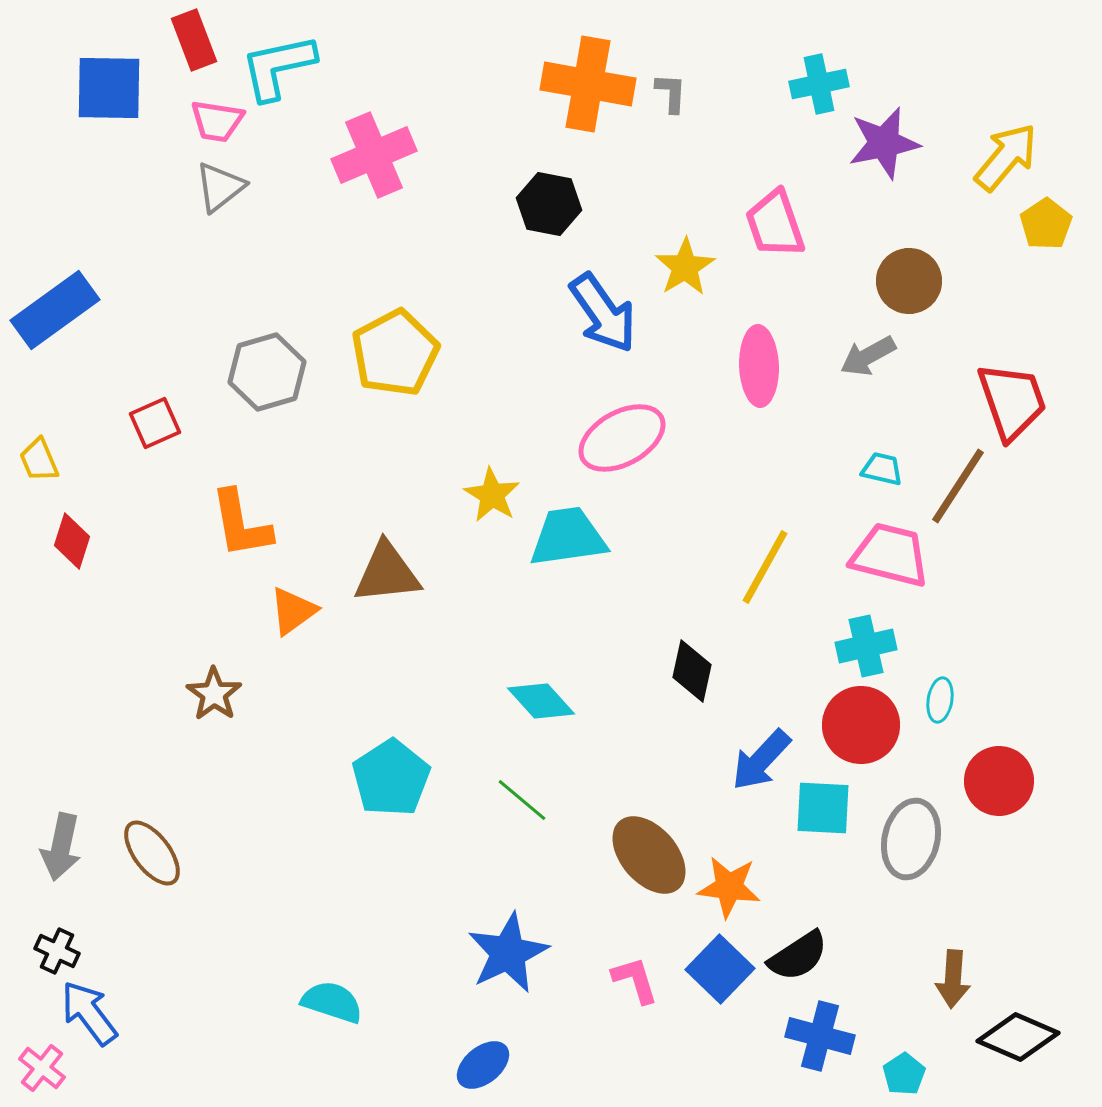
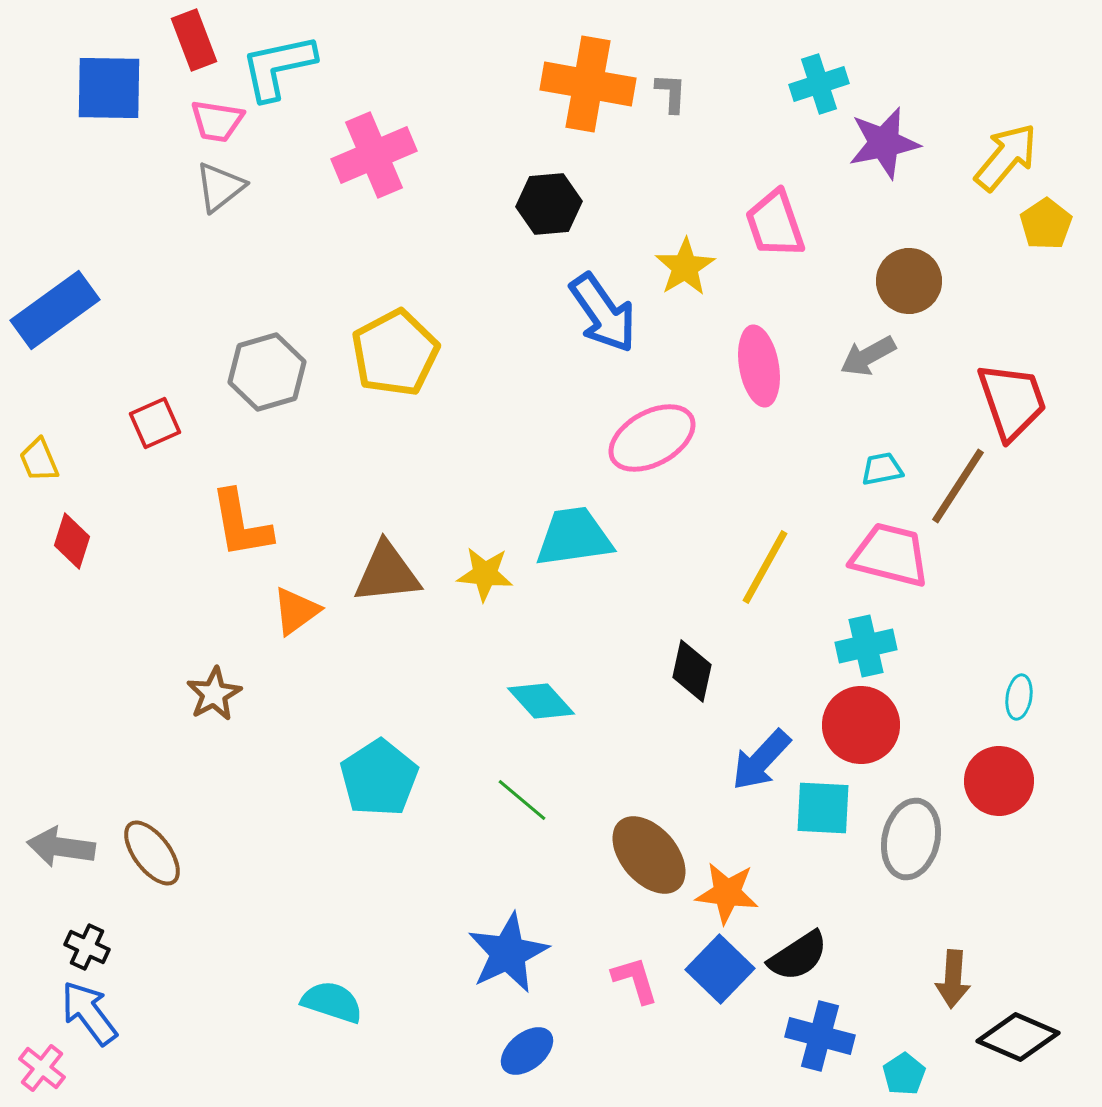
cyan cross at (819, 84): rotated 6 degrees counterclockwise
black hexagon at (549, 204): rotated 16 degrees counterclockwise
pink ellipse at (759, 366): rotated 8 degrees counterclockwise
pink ellipse at (622, 438): moved 30 px right
cyan trapezoid at (882, 469): rotated 24 degrees counterclockwise
yellow star at (492, 495): moved 7 px left, 79 px down; rotated 26 degrees counterclockwise
cyan trapezoid at (568, 537): moved 6 px right
orange triangle at (293, 611): moved 3 px right
brown star at (214, 694): rotated 8 degrees clockwise
cyan ellipse at (940, 700): moved 79 px right, 3 px up
cyan pentagon at (391, 778): moved 12 px left
gray arrow at (61, 847): rotated 86 degrees clockwise
orange star at (729, 887): moved 2 px left, 6 px down
black cross at (57, 951): moved 30 px right, 4 px up
blue ellipse at (483, 1065): moved 44 px right, 14 px up
